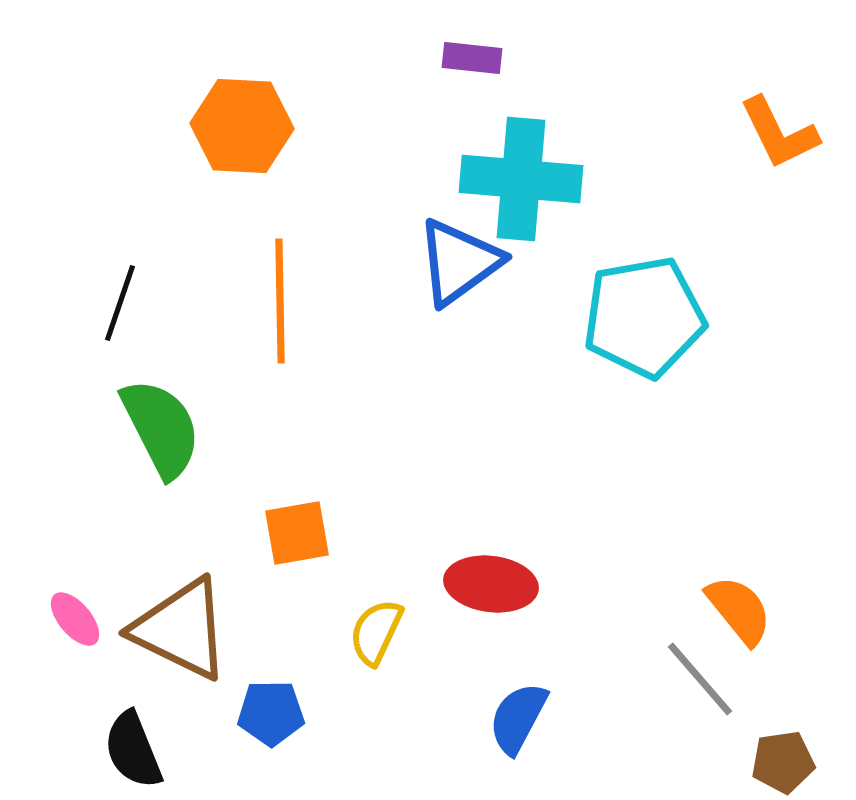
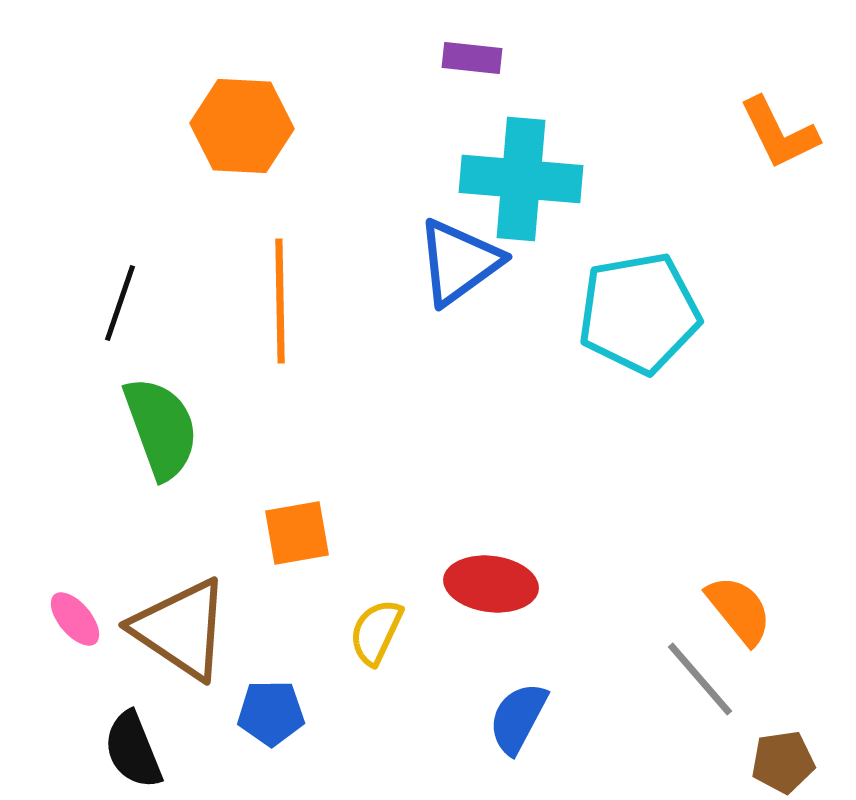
cyan pentagon: moved 5 px left, 4 px up
green semicircle: rotated 7 degrees clockwise
brown triangle: rotated 8 degrees clockwise
